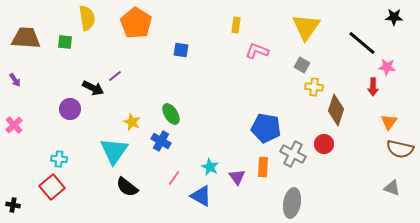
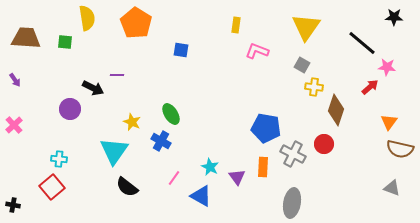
purple line: moved 2 px right, 1 px up; rotated 40 degrees clockwise
red arrow: moved 3 px left; rotated 132 degrees counterclockwise
